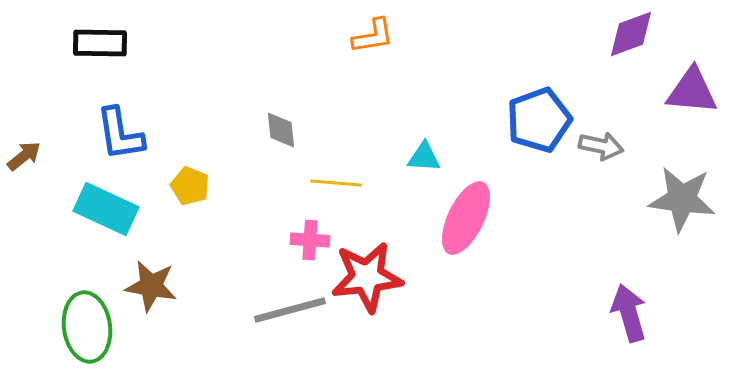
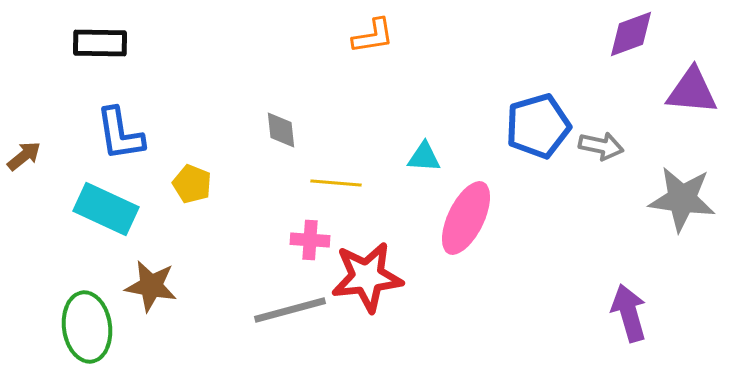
blue pentagon: moved 1 px left, 6 px down; rotated 4 degrees clockwise
yellow pentagon: moved 2 px right, 2 px up
